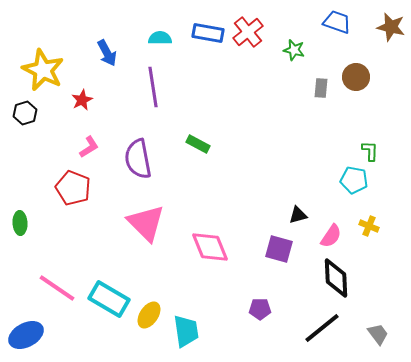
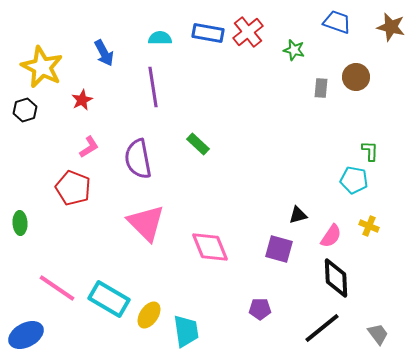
blue arrow: moved 3 px left
yellow star: moved 1 px left, 3 px up
black hexagon: moved 3 px up
green rectangle: rotated 15 degrees clockwise
